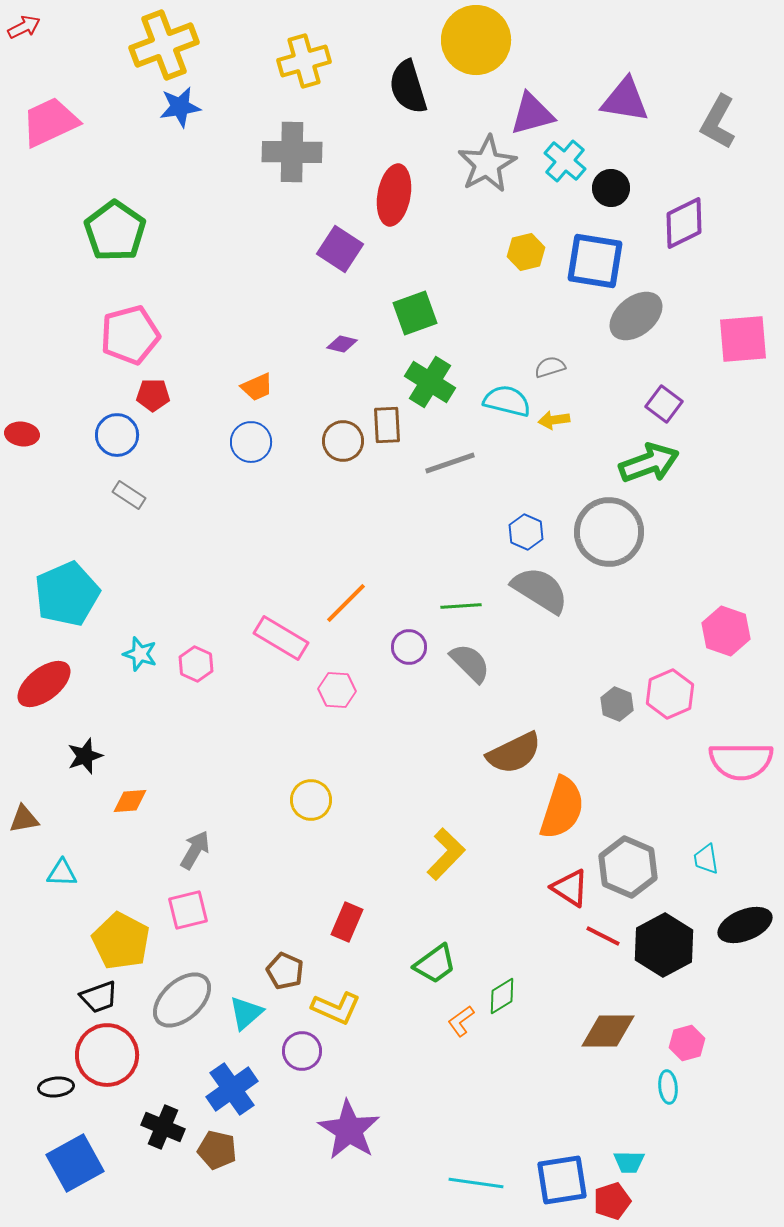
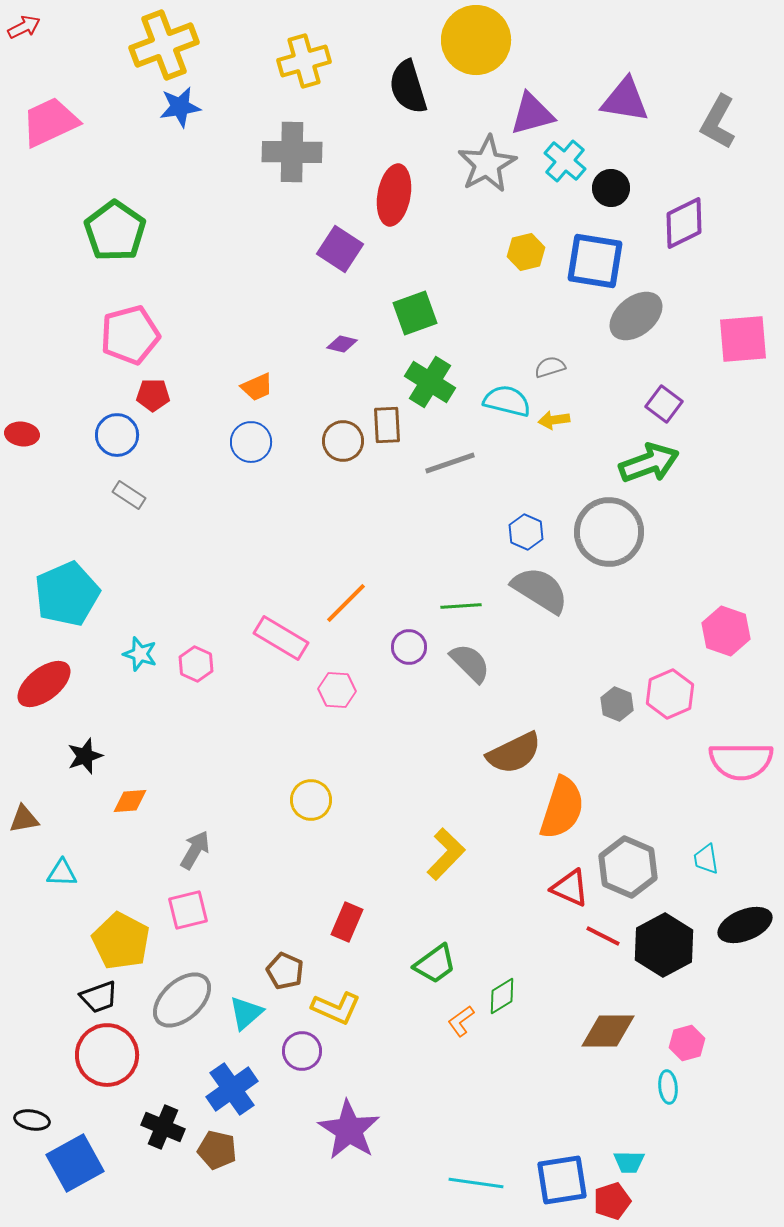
red triangle at (570, 888): rotated 9 degrees counterclockwise
black ellipse at (56, 1087): moved 24 px left, 33 px down; rotated 16 degrees clockwise
